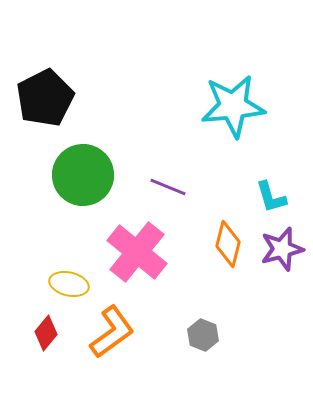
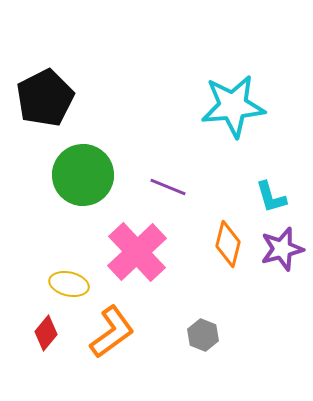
pink cross: rotated 8 degrees clockwise
